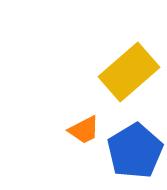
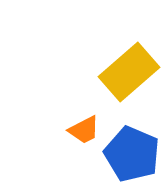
blue pentagon: moved 3 px left, 3 px down; rotated 18 degrees counterclockwise
